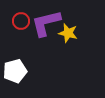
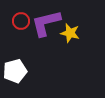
yellow star: moved 2 px right
